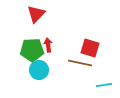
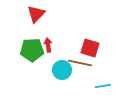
cyan circle: moved 23 px right
cyan line: moved 1 px left, 1 px down
